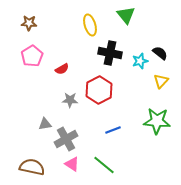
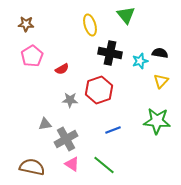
brown star: moved 3 px left, 1 px down
black semicircle: rotated 28 degrees counterclockwise
red hexagon: rotated 8 degrees clockwise
